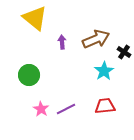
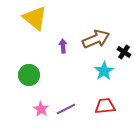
purple arrow: moved 1 px right, 4 px down
